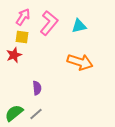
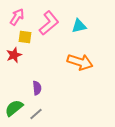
pink arrow: moved 6 px left
pink L-shape: rotated 10 degrees clockwise
yellow square: moved 3 px right
green semicircle: moved 5 px up
